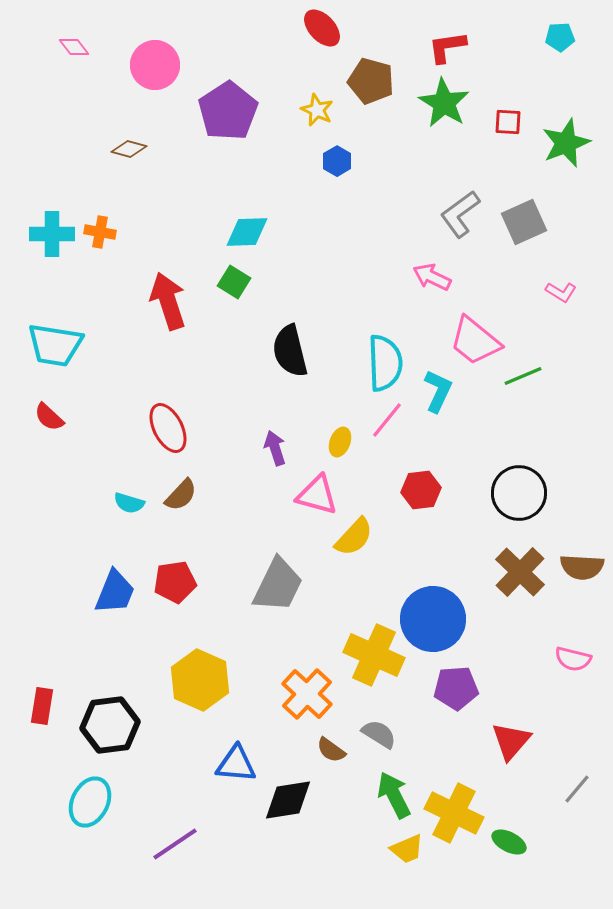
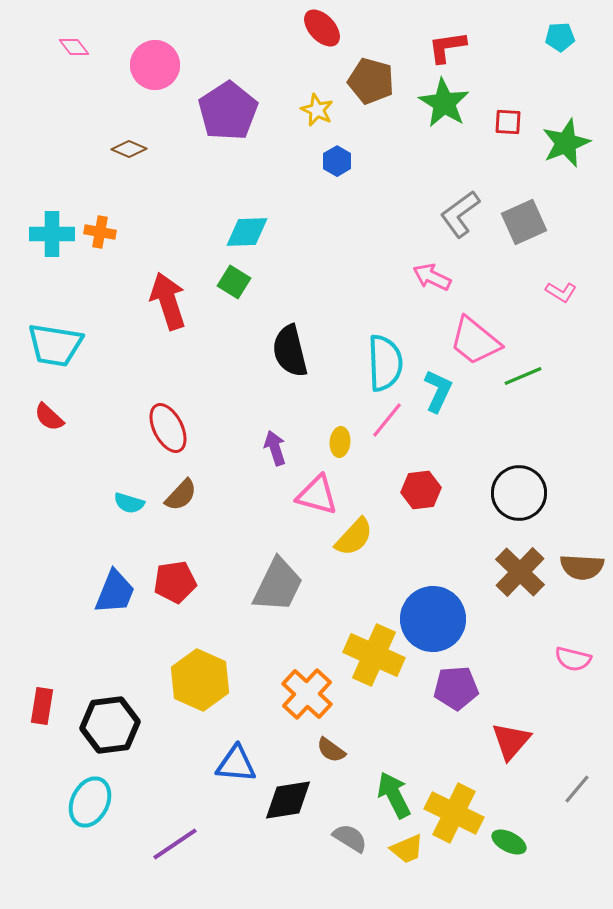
brown diamond at (129, 149): rotated 8 degrees clockwise
yellow ellipse at (340, 442): rotated 16 degrees counterclockwise
gray semicircle at (379, 734): moved 29 px left, 104 px down
